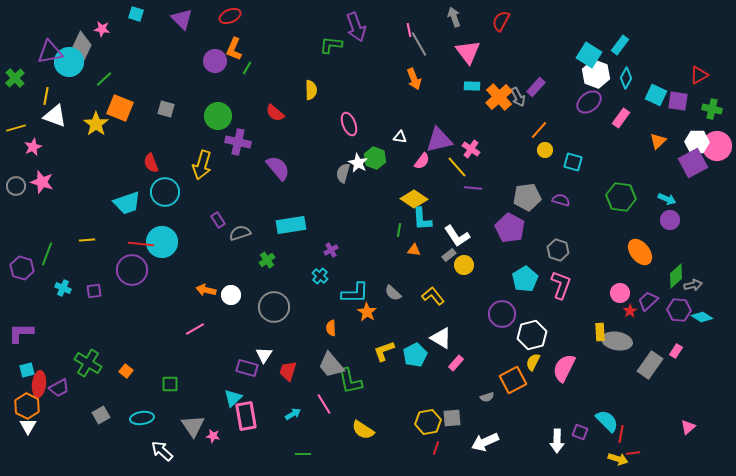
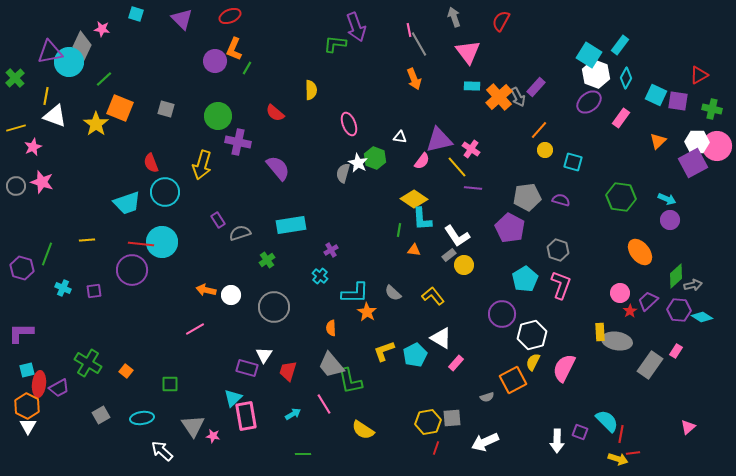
green L-shape at (331, 45): moved 4 px right, 1 px up
